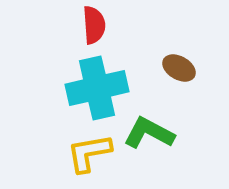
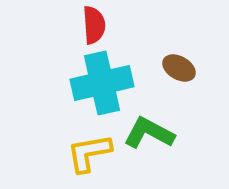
cyan cross: moved 5 px right, 5 px up
